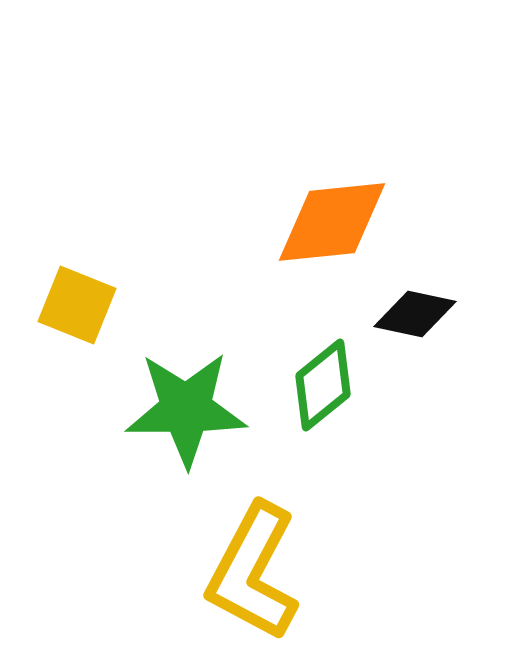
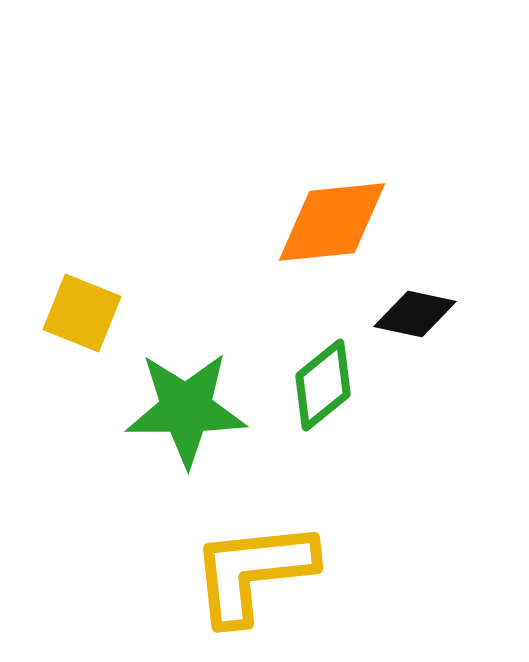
yellow square: moved 5 px right, 8 px down
yellow L-shape: rotated 56 degrees clockwise
